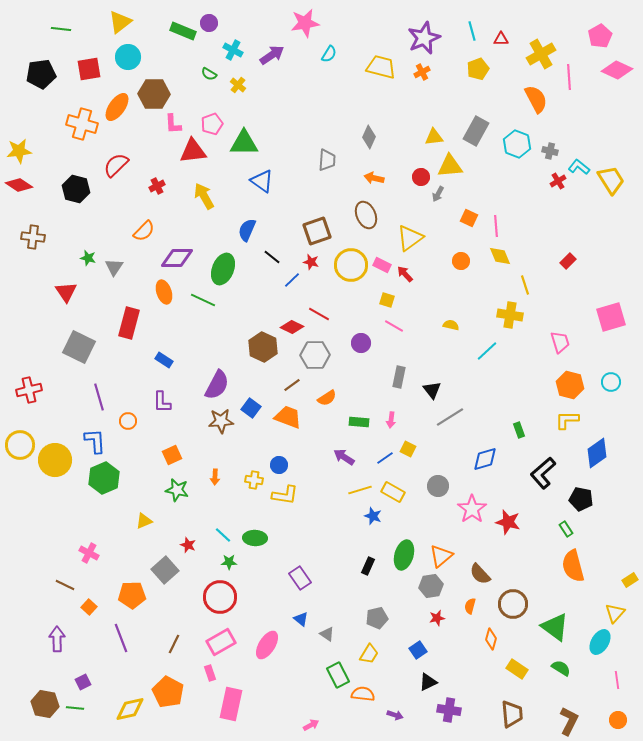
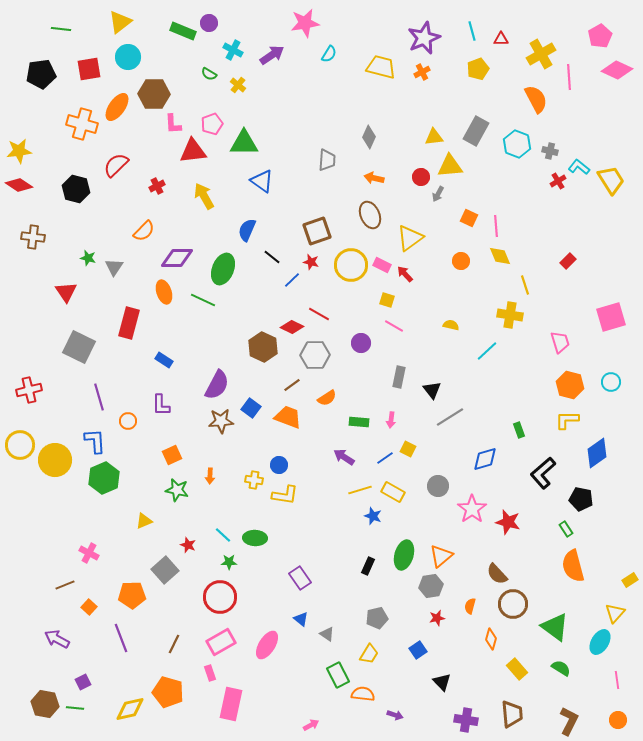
brown ellipse at (366, 215): moved 4 px right
purple L-shape at (162, 402): moved 1 px left, 3 px down
orange arrow at (215, 477): moved 5 px left, 1 px up
brown semicircle at (480, 574): moved 17 px right
brown line at (65, 585): rotated 48 degrees counterclockwise
purple arrow at (57, 639): rotated 60 degrees counterclockwise
yellow rectangle at (517, 669): rotated 15 degrees clockwise
black triangle at (428, 682): moved 14 px right; rotated 48 degrees counterclockwise
orange pentagon at (168, 692): rotated 12 degrees counterclockwise
purple cross at (449, 710): moved 17 px right, 10 px down
